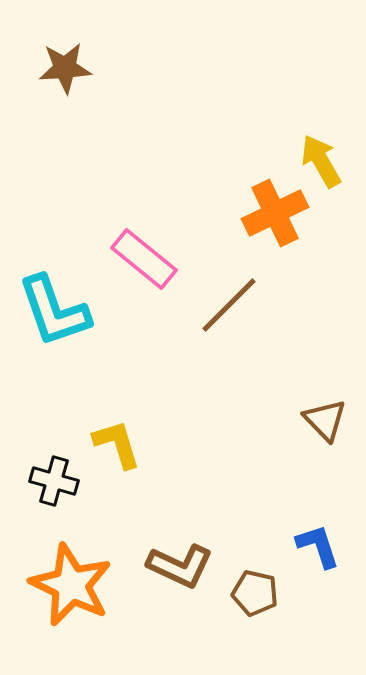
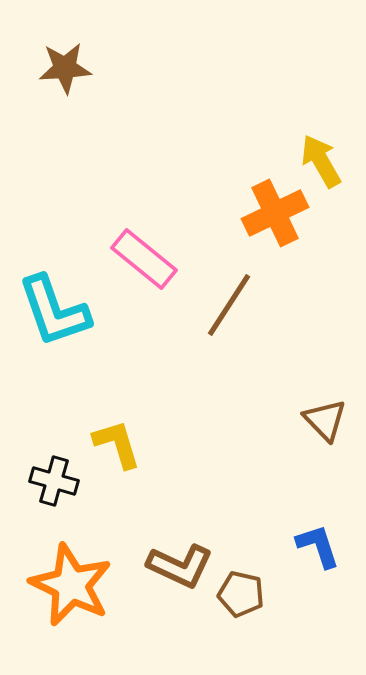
brown line: rotated 12 degrees counterclockwise
brown pentagon: moved 14 px left, 1 px down
